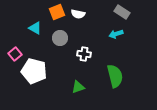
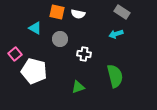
orange square: rotated 35 degrees clockwise
gray circle: moved 1 px down
